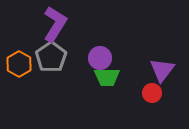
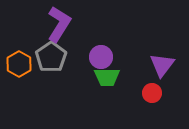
purple L-shape: moved 4 px right
purple circle: moved 1 px right, 1 px up
purple triangle: moved 5 px up
